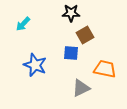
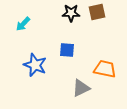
brown square: moved 12 px right, 23 px up; rotated 18 degrees clockwise
blue square: moved 4 px left, 3 px up
